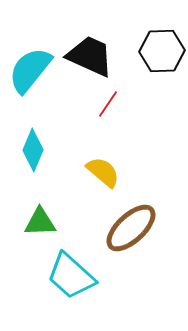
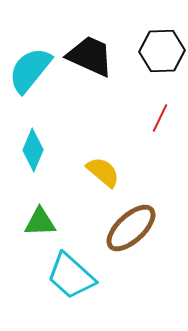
red line: moved 52 px right, 14 px down; rotated 8 degrees counterclockwise
